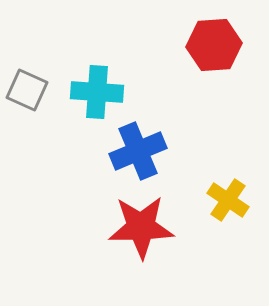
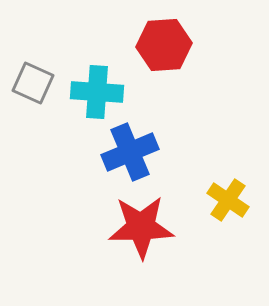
red hexagon: moved 50 px left
gray square: moved 6 px right, 7 px up
blue cross: moved 8 px left, 1 px down
